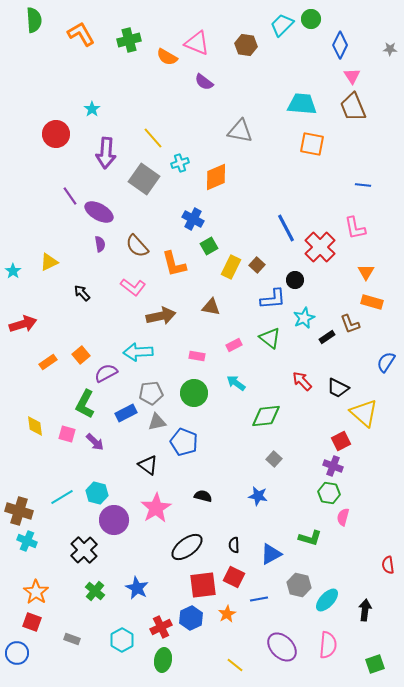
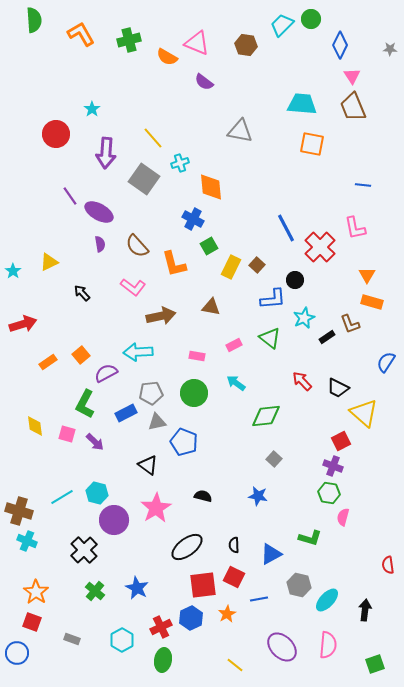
orange diamond at (216, 177): moved 5 px left, 10 px down; rotated 72 degrees counterclockwise
orange triangle at (366, 272): moved 1 px right, 3 px down
